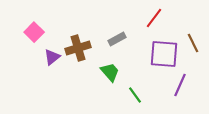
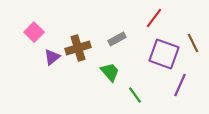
purple square: rotated 16 degrees clockwise
